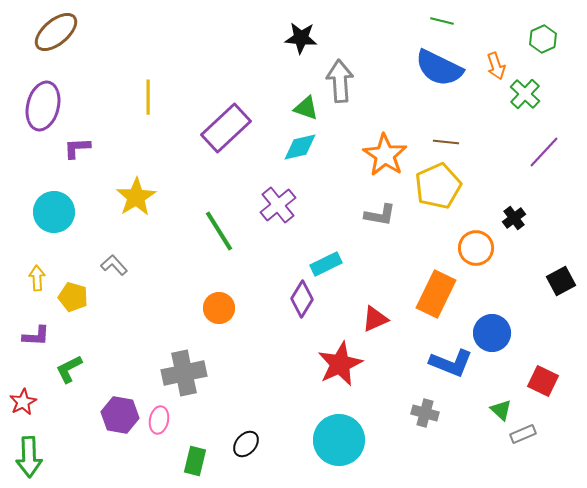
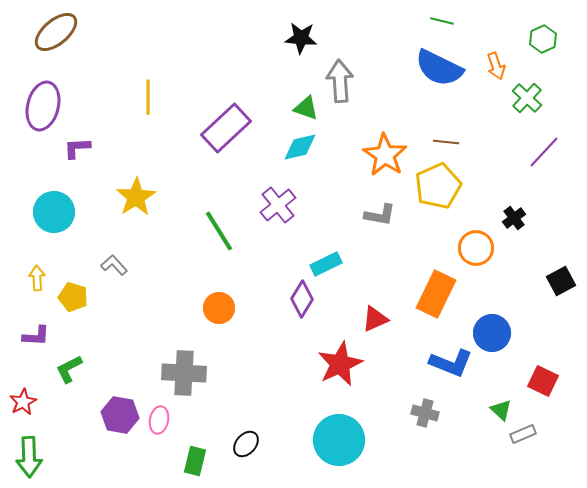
green cross at (525, 94): moved 2 px right, 4 px down
gray cross at (184, 373): rotated 15 degrees clockwise
